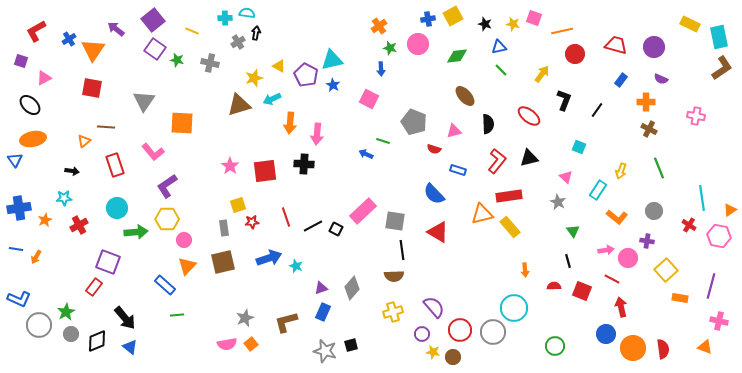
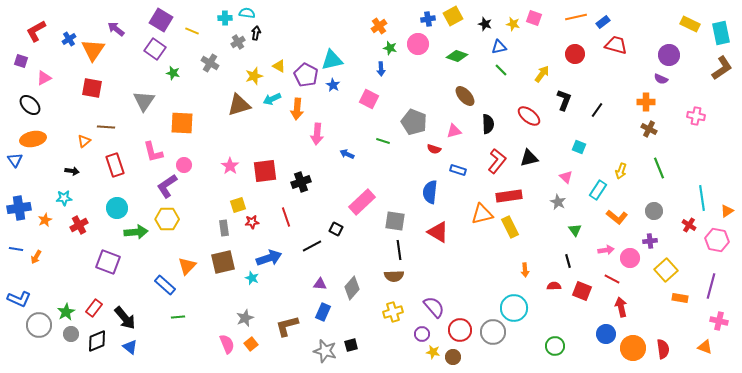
purple square at (153, 20): moved 8 px right; rotated 20 degrees counterclockwise
orange line at (562, 31): moved 14 px right, 14 px up
cyan rectangle at (719, 37): moved 2 px right, 4 px up
purple circle at (654, 47): moved 15 px right, 8 px down
green diamond at (457, 56): rotated 25 degrees clockwise
green star at (177, 60): moved 4 px left, 13 px down
gray cross at (210, 63): rotated 18 degrees clockwise
yellow star at (254, 78): moved 2 px up
blue rectangle at (621, 80): moved 18 px left, 58 px up; rotated 16 degrees clockwise
orange arrow at (290, 123): moved 7 px right, 14 px up
pink L-shape at (153, 152): rotated 25 degrees clockwise
blue arrow at (366, 154): moved 19 px left
black cross at (304, 164): moved 3 px left, 18 px down; rotated 24 degrees counterclockwise
blue semicircle at (434, 194): moved 4 px left, 2 px up; rotated 50 degrees clockwise
orange triangle at (730, 210): moved 3 px left, 1 px down
pink rectangle at (363, 211): moved 1 px left, 9 px up
black line at (313, 226): moved 1 px left, 20 px down
yellow rectangle at (510, 227): rotated 15 degrees clockwise
green triangle at (573, 231): moved 2 px right, 1 px up
pink hexagon at (719, 236): moved 2 px left, 4 px down
pink circle at (184, 240): moved 75 px up
purple cross at (647, 241): moved 3 px right; rotated 16 degrees counterclockwise
black line at (402, 250): moved 3 px left
pink circle at (628, 258): moved 2 px right
cyan star at (296, 266): moved 44 px left, 12 px down
red rectangle at (94, 287): moved 21 px down
purple triangle at (321, 288): moved 1 px left, 4 px up; rotated 24 degrees clockwise
green line at (177, 315): moved 1 px right, 2 px down
brown L-shape at (286, 322): moved 1 px right, 4 px down
pink semicircle at (227, 344): rotated 102 degrees counterclockwise
